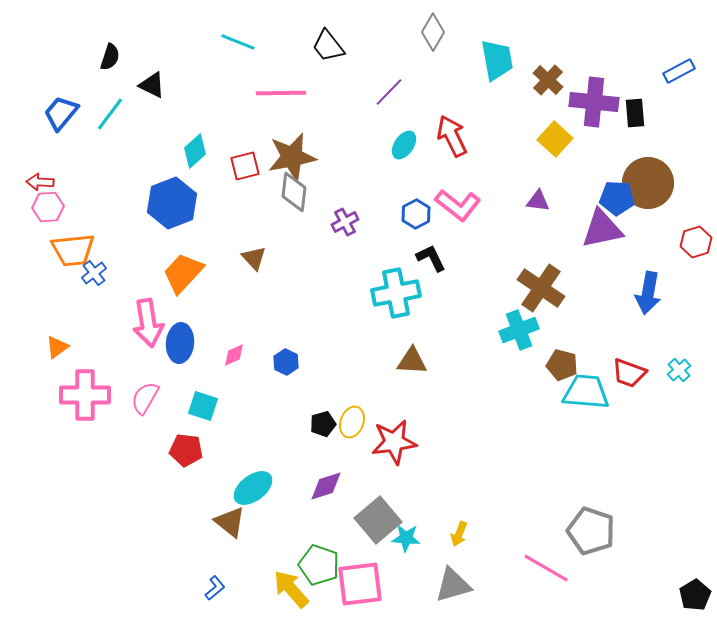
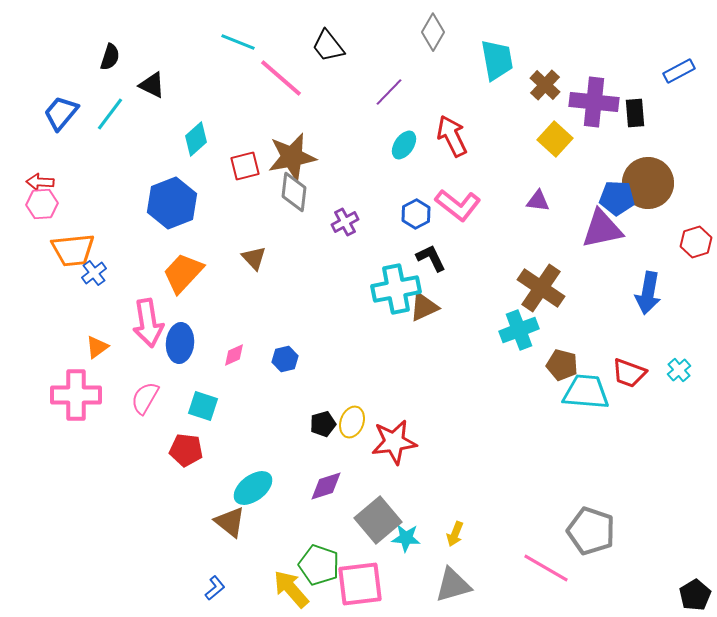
brown cross at (548, 80): moved 3 px left, 5 px down
pink line at (281, 93): moved 15 px up; rotated 42 degrees clockwise
cyan diamond at (195, 151): moved 1 px right, 12 px up
pink hexagon at (48, 207): moved 6 px left, 3 px up
cyan cross at (396, 293): moved 4 px up
orange triangle at (57, 347): moved 40 px right
brown triangle at (412, 361): moved 12 px right, 54 px up; rotated 28 degrees counterclockwise
blue hexagon at (286, 362): moved 1 px left, 3 px up; rotated 20 degrees clockwise
pink cross at (85, 395): moved 9 px left
yellow arrow at (459, 534): moved 4 px left
